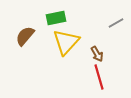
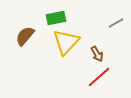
red line: rotated 65 degrees clockwise
